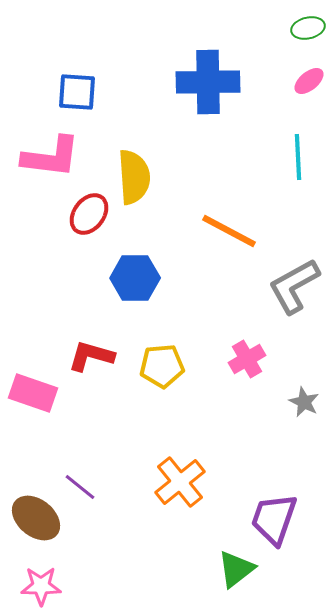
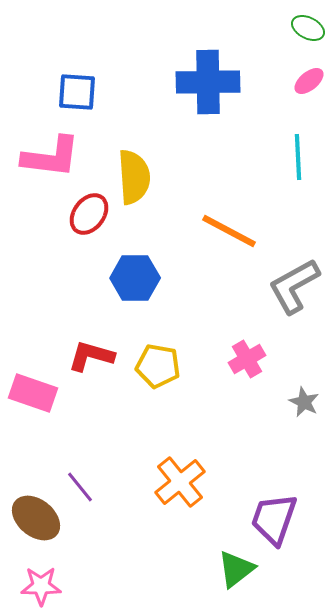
green ellipse: rotated 40 degrees clockwise
yellow pentagon: moved 4 px left; rotated 15 degrees clockwise
purple line: rotated 12 degrees clockwise
